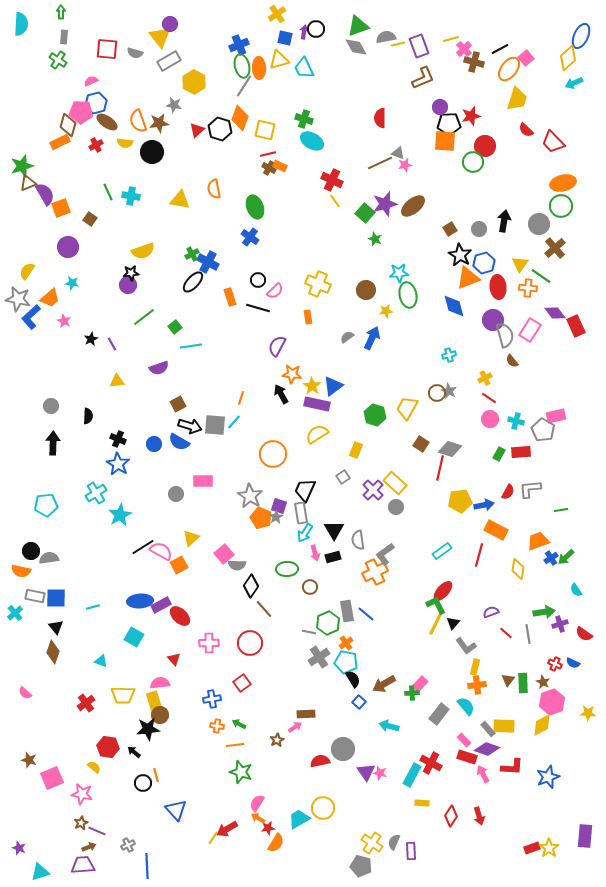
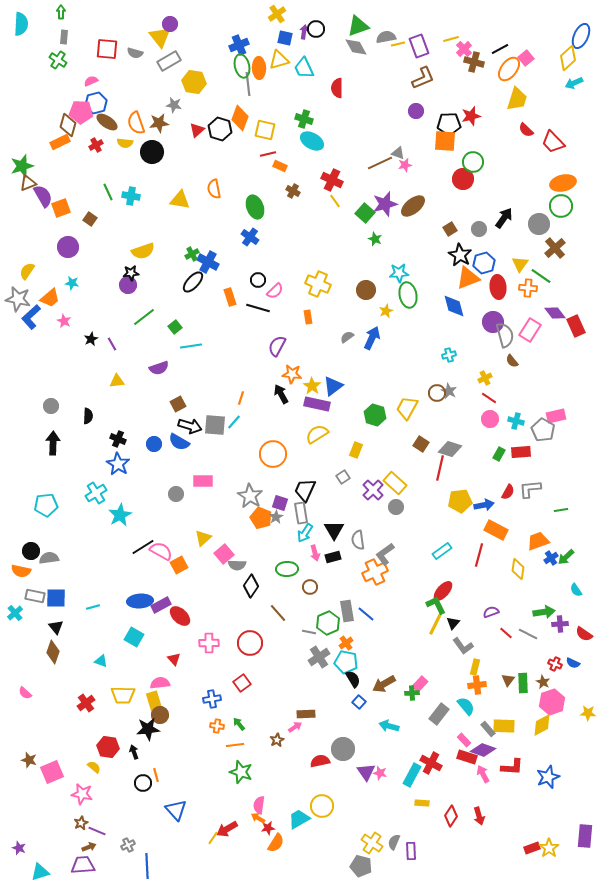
yellow hexagon at (194, 82): rotated 20 degrees counterclockwise
gray line at (244, 86): moved 4 px right, 2 px up; rotated 40 degrees counterclockwise
purple circle at (440, 107): moved 24 px left, 4 px down
red semicircle at (380, 118): moved 43 px left, 30 px up
orange semicircle at (138, 121): moved 2 px left, 2 px down
red circle at (485, 146): moved 22 px left, 33 px down
brown cross at (269, 168): moved 24 px right, 23 px down
purple semicircle at (45, 194): moved 2 px left, 2 px down
black arrow at (504, 221): moved 3 px up; rotated 25 degrees clockwise
yellow star at (386, 311): rotated 16 degrees counterclockwise
purple circle at (493, 320): moved 2 px down
purple square at (279, 506): moved 1 px right, 3 px up
yellow triangle at (191, 538): moved 12 px right
brown line at (264, 609): moved 14 px right, 4 px down
purple cross at (560, 624): rotated 14 degrees clockwise
gray line at (528, 634): rotated 54 degrees counterclockwise
gray L-shape at (466, 646): moved 3 px left
green arrow at (239, 724): rotated 24 degrees clockwise
purple diamond at (487, 749): moved 4 px left, 1 px down
black arrow at (134, 752): rotated 32 degrees clockwise
pink square at (52, 778): moved 6 px up
pink semicircle at (257, 803): moved 2 px right, 2 px down; rotated 24 degrees counterclockwise
yellow circle at (323, 808): moved 1 px left, 2 px up
